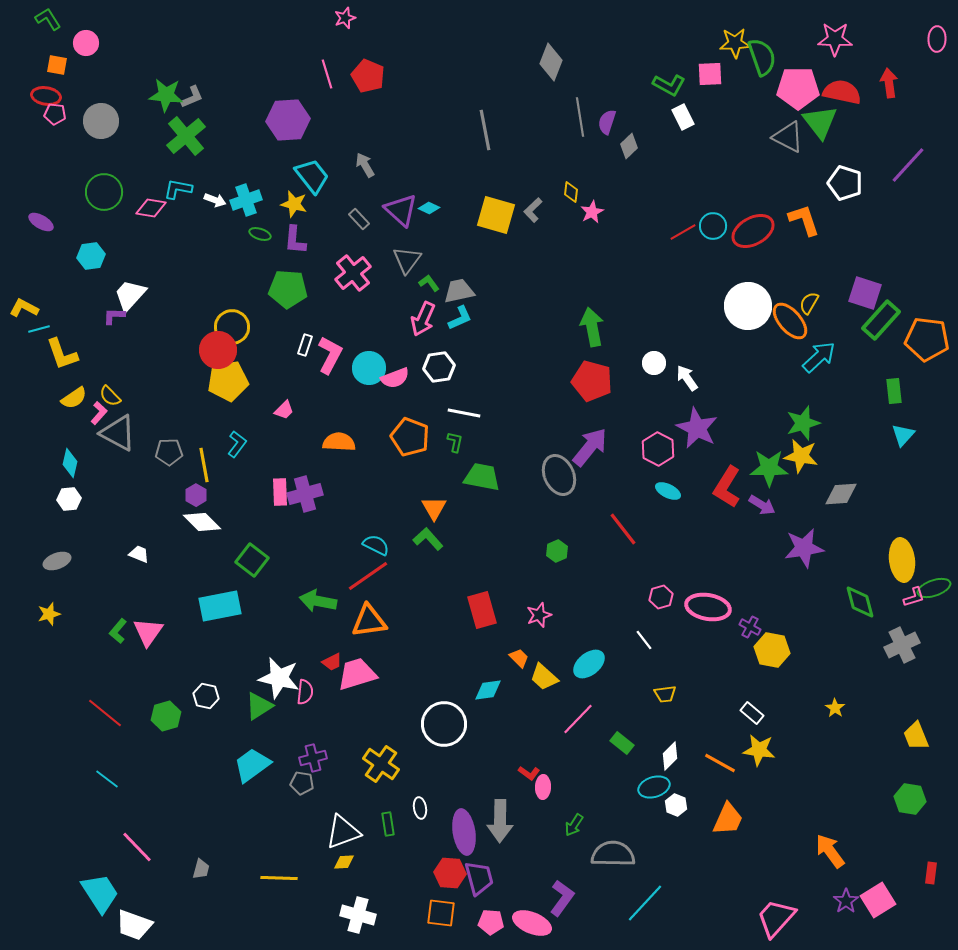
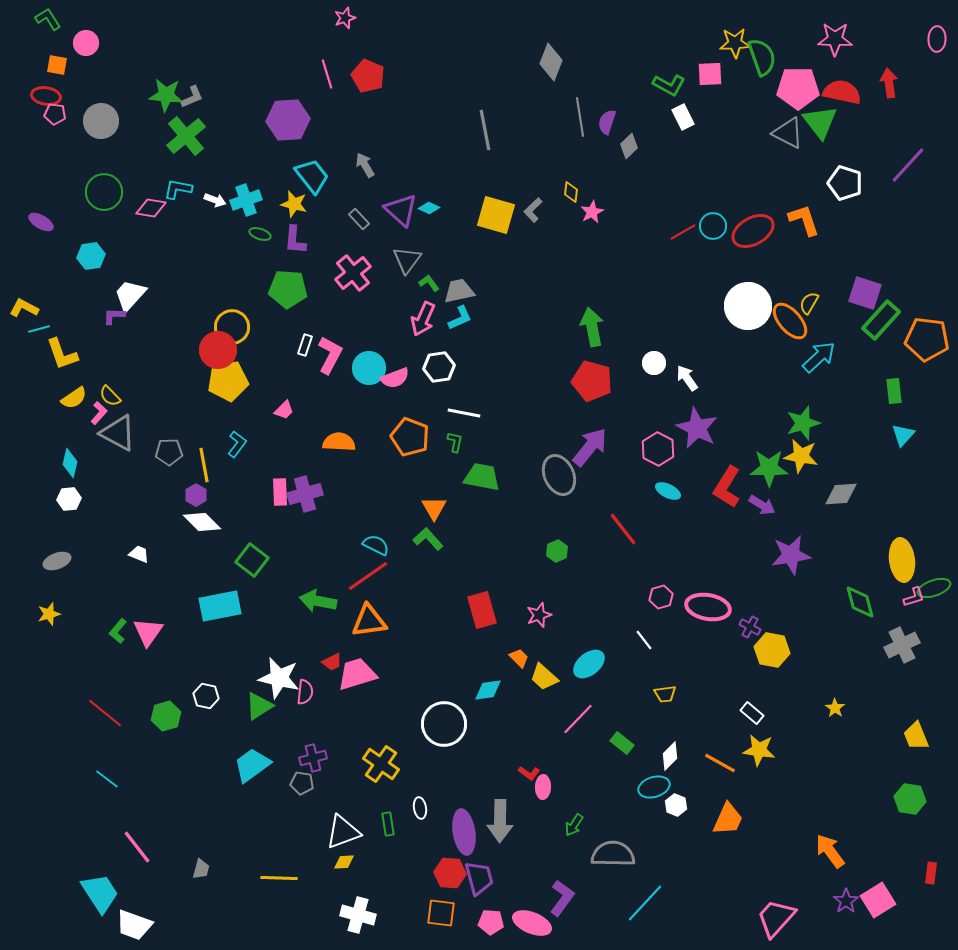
gray triangle at (788, 137): moved 4 px up
purple star at (804, 548): moved 13 px left, 7 px down
pink line at (137, 847): rotated 6 degrees clockwise
